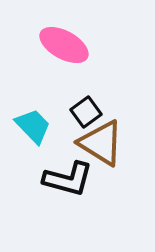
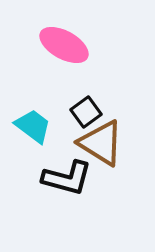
cyan trapezoid: rotated 9 degrees counterclockwise
black L-shape: moved 1 px left, 1 px up
